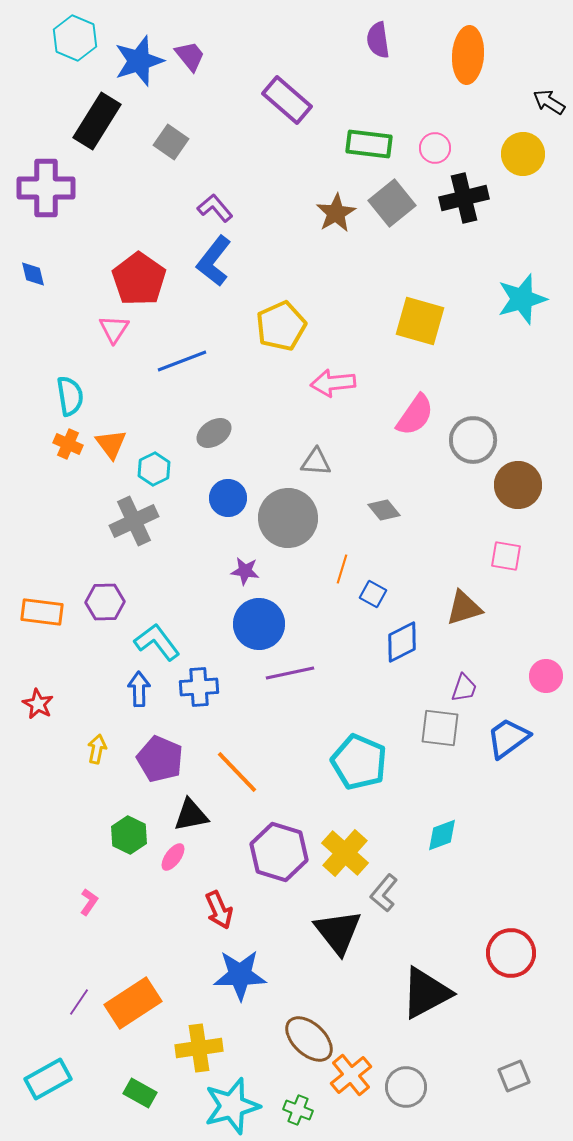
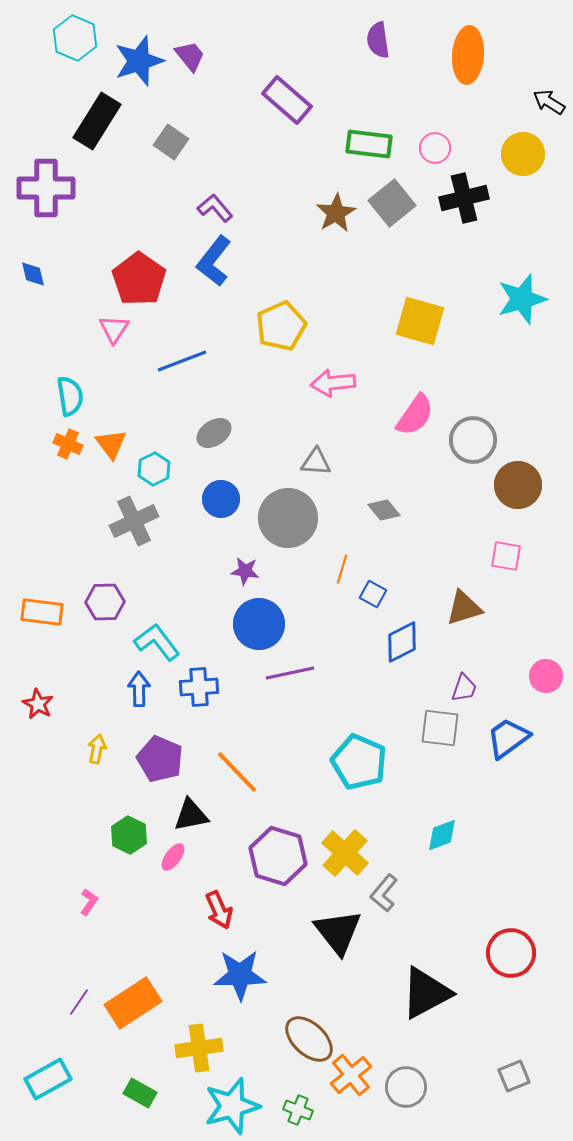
blue circle at (228, 498): moved 7 px left, 1 px down
purple hexagon at (279, 852): moved 1 px left, 4 px down
